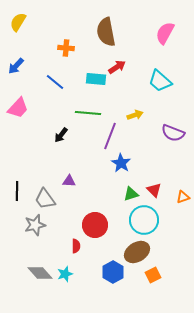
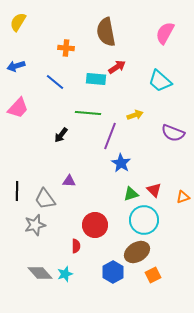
blue arrow: rotated 30 degrees clockwise
